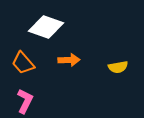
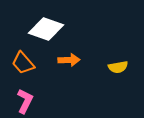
white diamond: moved 2 px down
